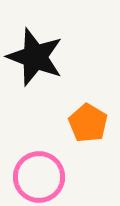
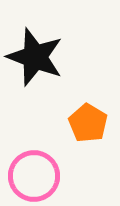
pink circle: moved 5 px left, 1 px up
